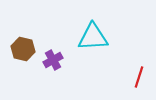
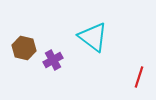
cyan triangle: rotated 40 degrees clockwise
brown hexagon: moved 1 px right, 1 px up
